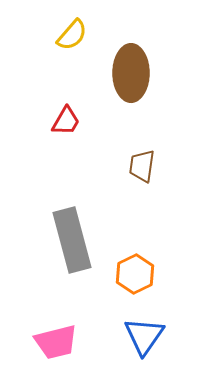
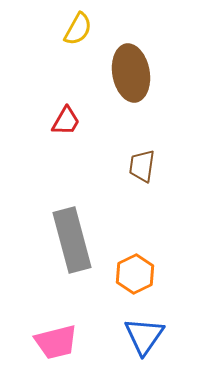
yellow semicircle: moved 6 px right, 6 px up; rotated 12 degrees counterclockwise
brown ellipse: rotated 10 degrees counterclockwise
